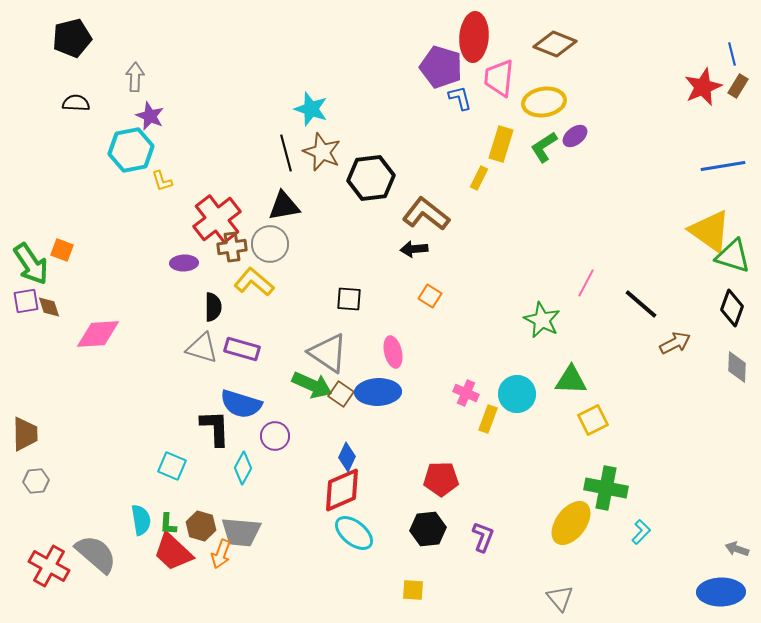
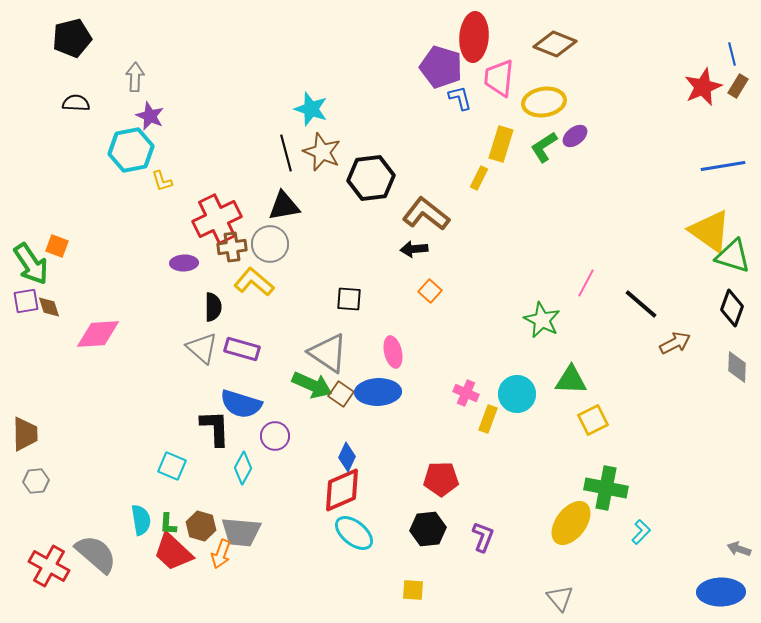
red cross at (217, 219): rotated 12 degrees clockwise
orange square at (62, 250): moved 5 px left, 4 px up
orange square at (430, 296): moved 5 px up; rotated 10 degrees clockwise
gray triangle at (202, 348): rotated 24 degrees clockwise
gray arrow at (737, 549): moved 2 px right
